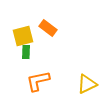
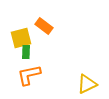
orange rectangle: moved 4 px left, 2 px up
yellow square: moved 2 px left, 2 px down
orange L-shape: moved 9 px left, 6 px up
